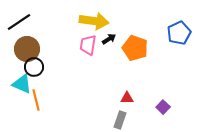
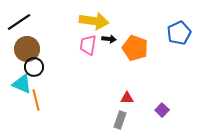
black arrow: rotated 40 degrees clockwise
purple square: moved 1 px left, 3 px down
